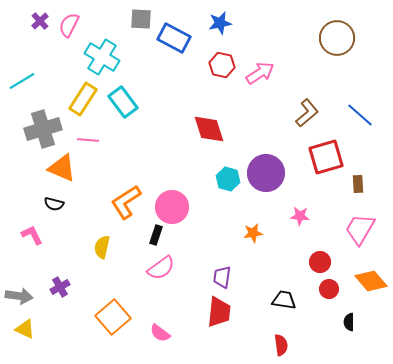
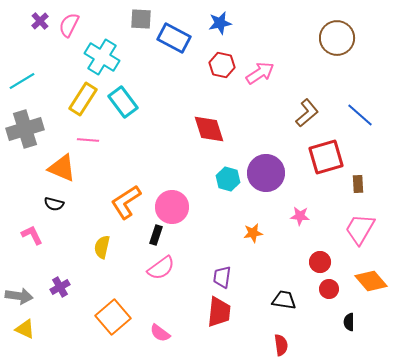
gray cross at (43, 129): moved 18 px left
